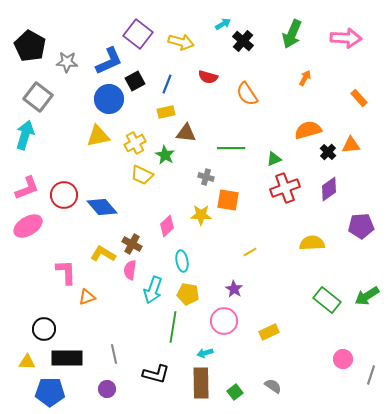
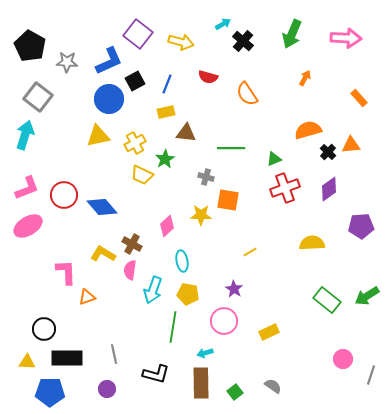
green star at (165, 155): moved 4 px down; rotated 12 degrees clockwise
